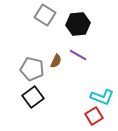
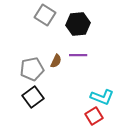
purple line: rotated 30 degrees counterclockwise
gray pentagon: rotated 25 degrees counterclockwise
